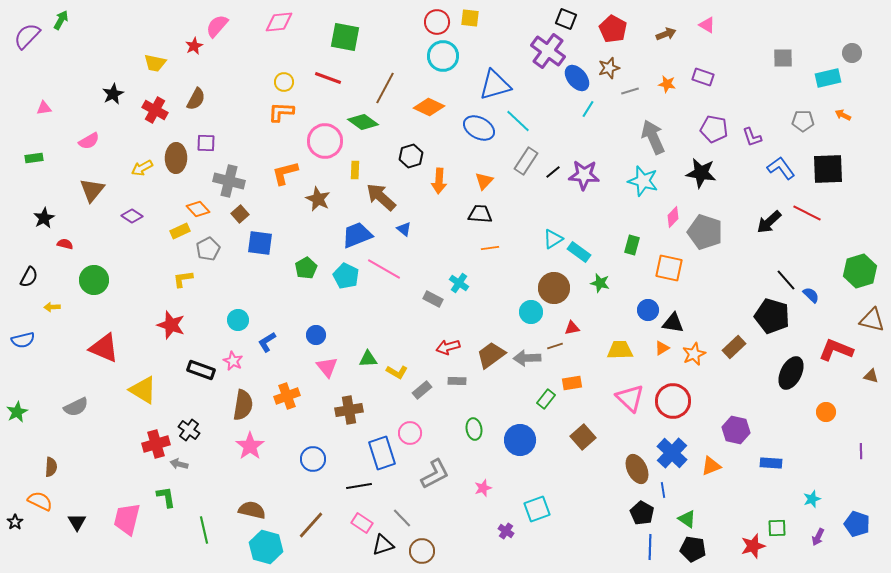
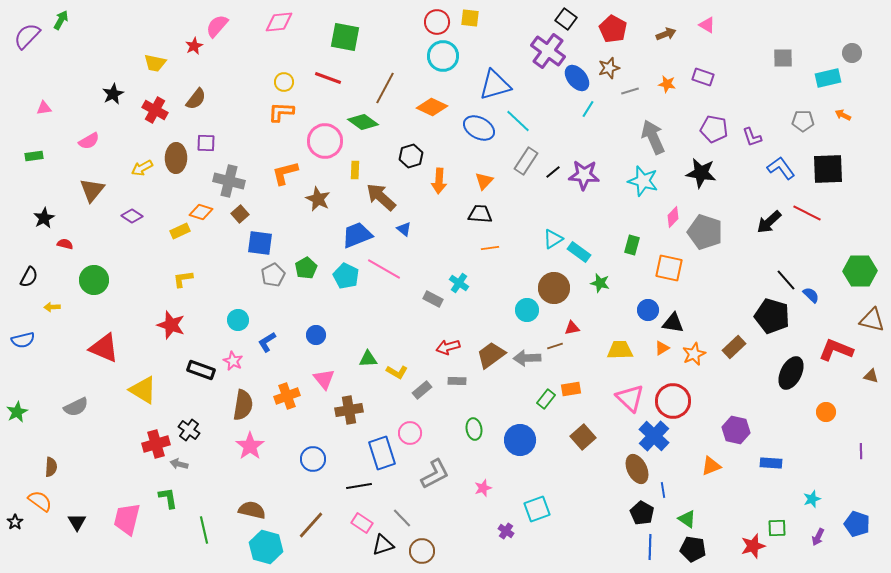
black square at (566, 19): rotated 15 degrees clockwise
brown semicircle at (196, 99): rotated 10 degrees clockwise
orange diamond at (429, 107): moved 3 px right
green rectangle at (34, 158): moved 2 px up
orange diamond at (198, 209): moved 3 px right, 3 px down; rotated 30 degrees counterclockwise
gray pentagon at (208, 249): moved 65 px right, 26 px down
green hexagon at (860, 271): rotated 16 degrees clockwise
cyan circle at (531, 312): moved 4 px left, 2 px up
pink triangle at (327, 367): moved 3 px left, 12 px down
orange rectangle at (572, 383): moved 1 px left, 6 px down
blue cross at (672, 453): moved 18 px left, 17 px up
green L-shape at (166, 497): moved 2 px right, 1 px down
orange semicircle at (40, 501): rotated 10 degrees clockwise
